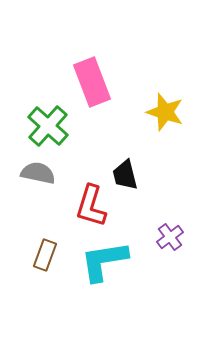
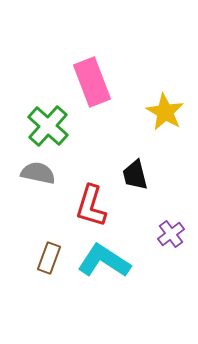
yellow star: rotated 12 degrees clockwise
black trapezoid: moved 10 px right
purple cross: moved 1 px right, 3 px up
brown rectangle: moved 4 px right, 3 px down
cyan L-shape: rotated 42 degrees clockwise
